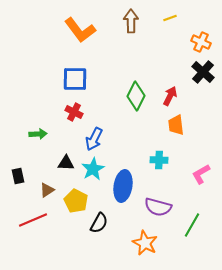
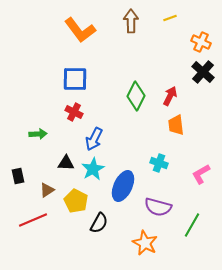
cyan cross: moved 3 px down; rotated 18 degrees clockwise
blue ellipse: rotated 16 degrees clockwise
